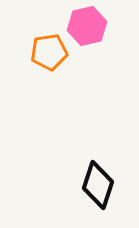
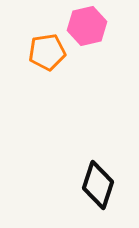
orange pentagon: moved 2 px left
